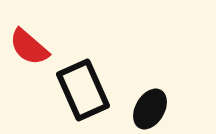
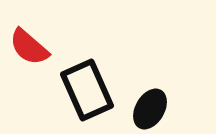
black rectangle: moved 4 px right
